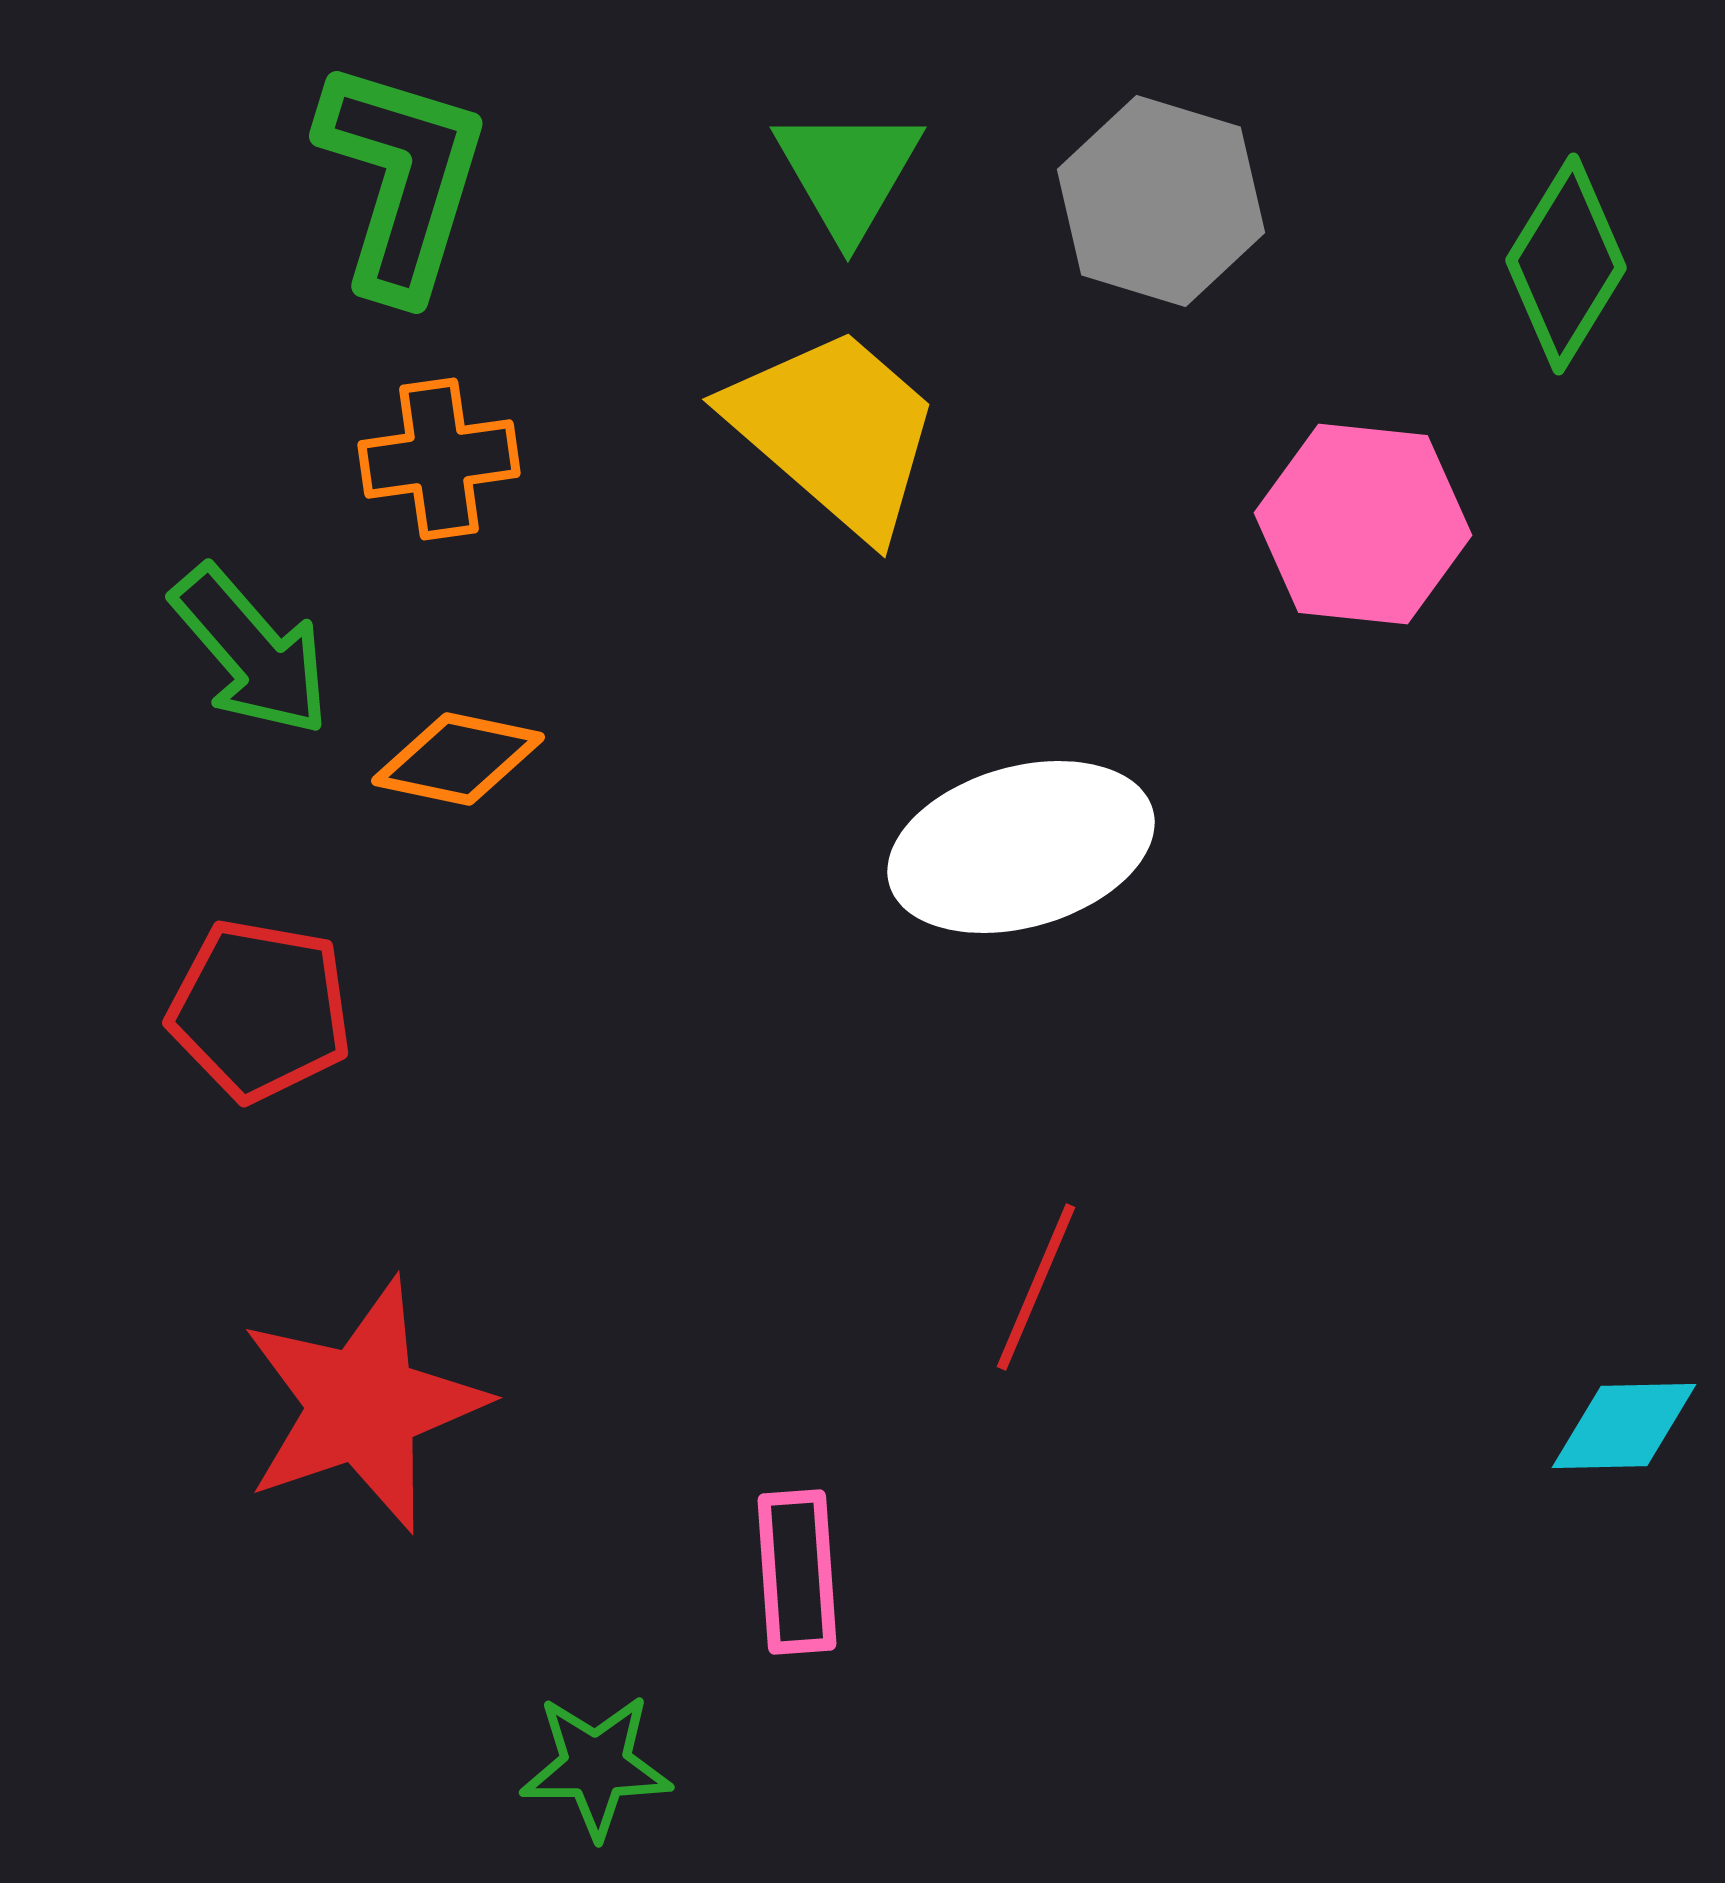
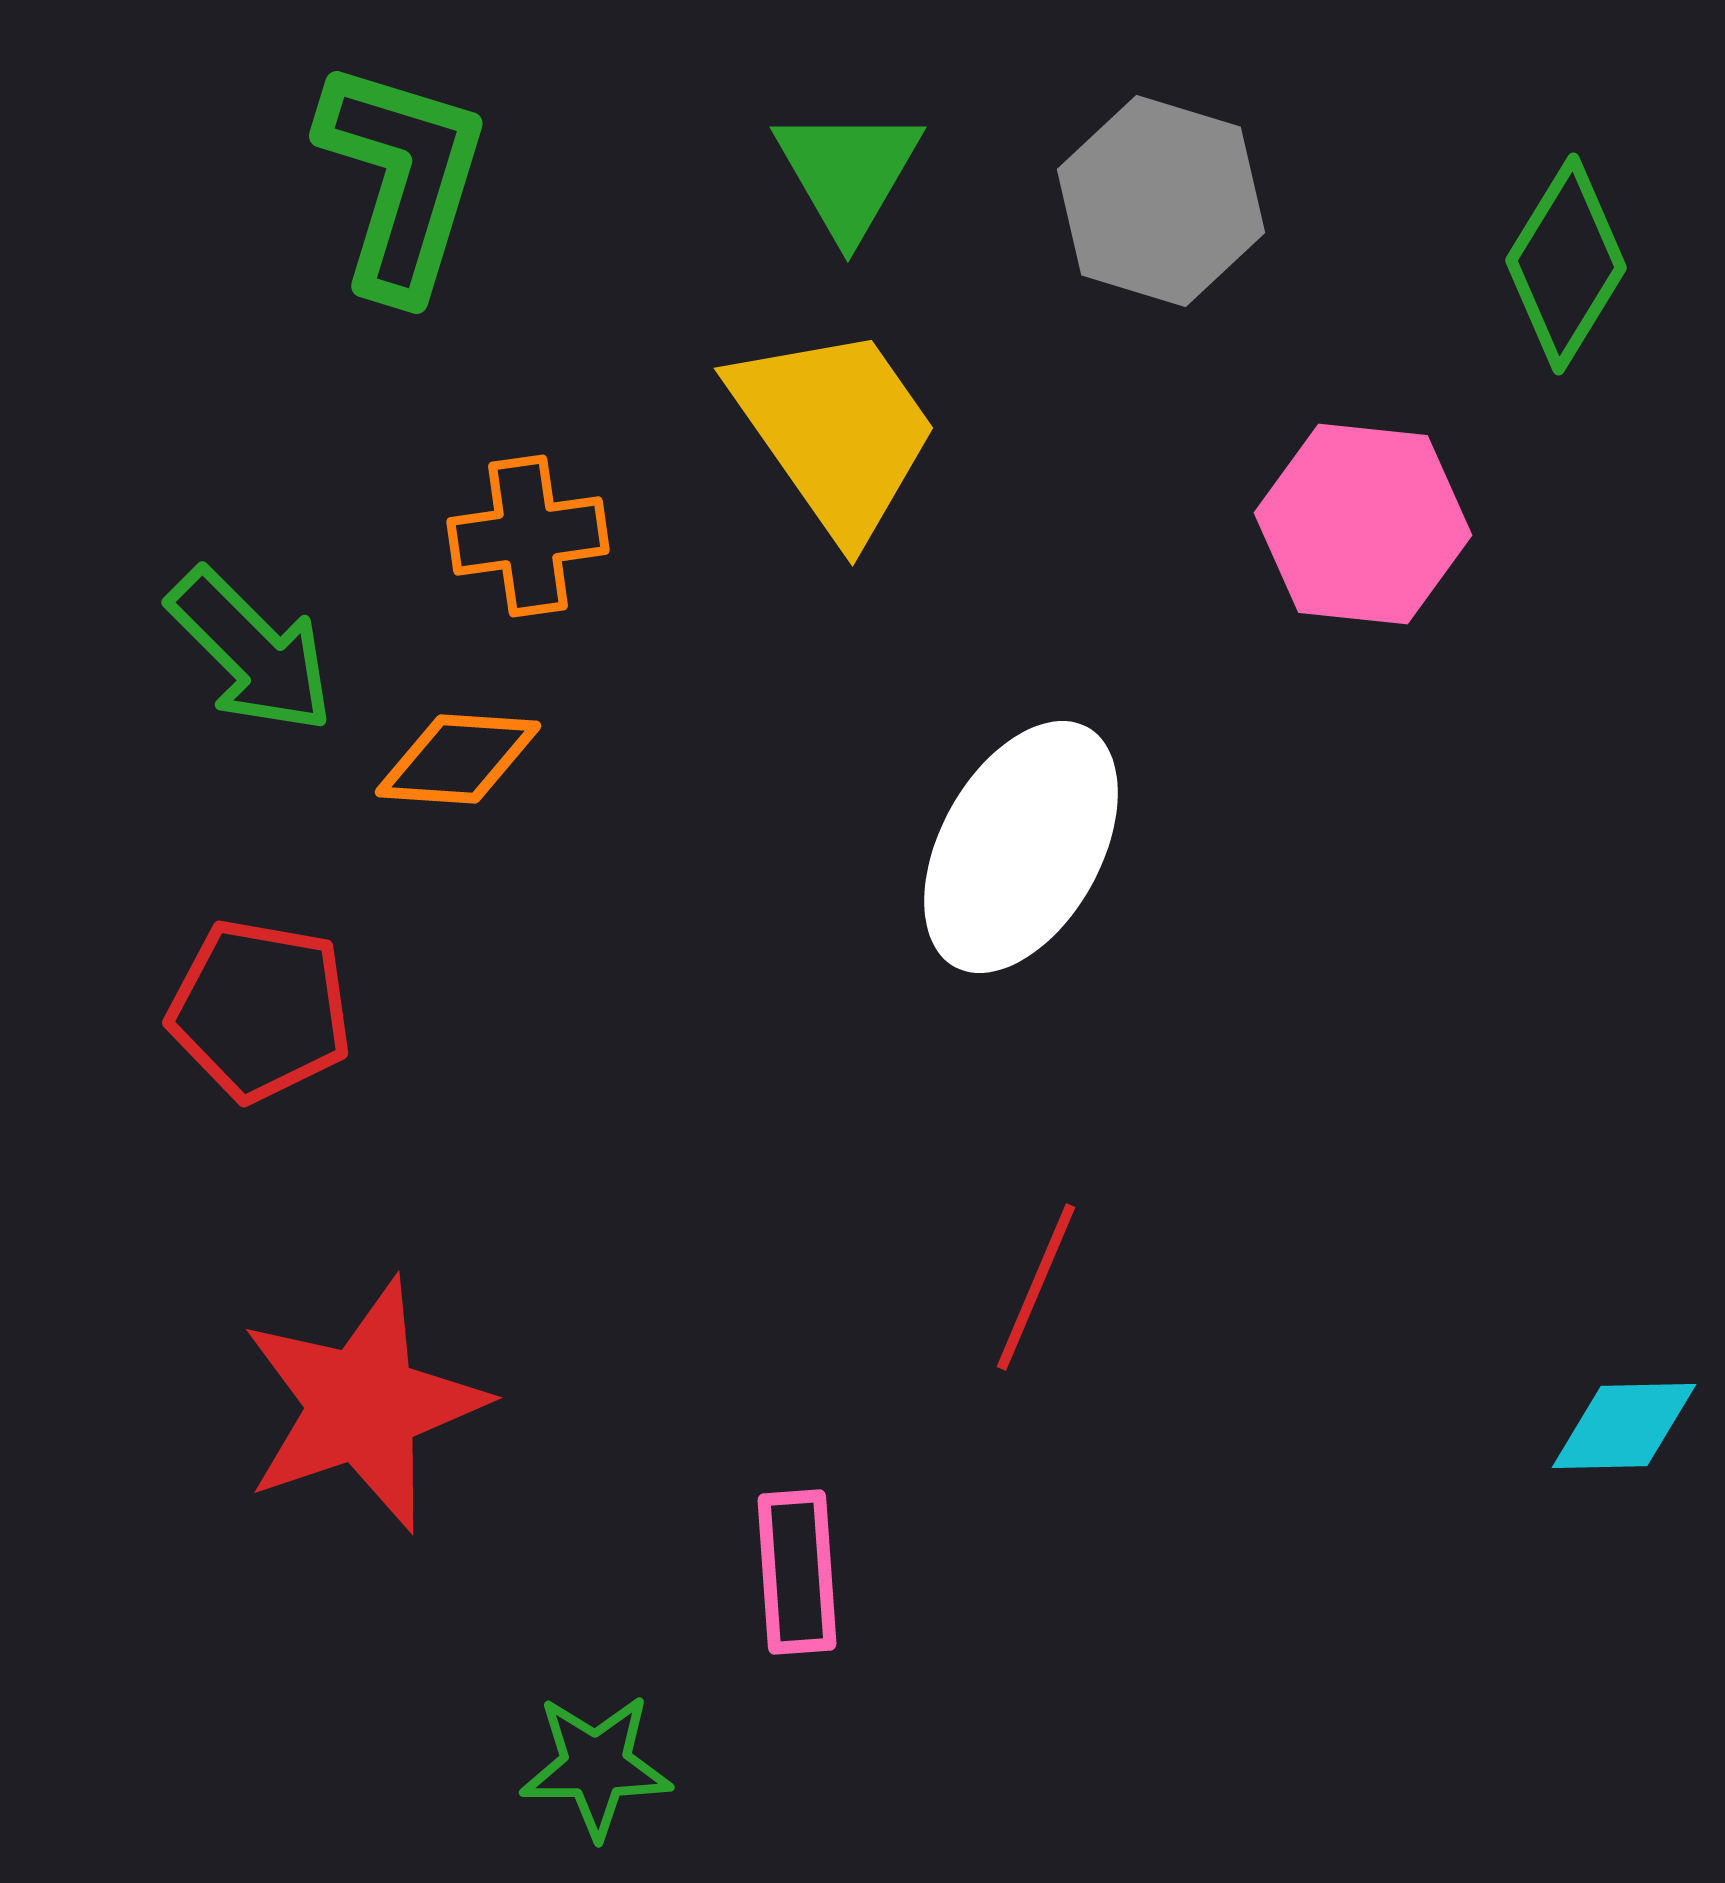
yellow trapezoid: rotated 14 degrees clockwise
orange cross: moved 89 px right, 77 px down
green arrow: rotated 4 degrees counterclockwise
orange diamond: rotated 8 degrees counterclockwise
white ellipse: rotated 45 degrees counterclockwise
